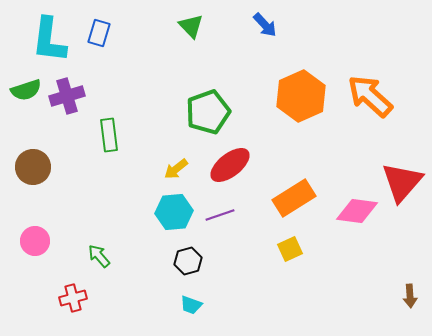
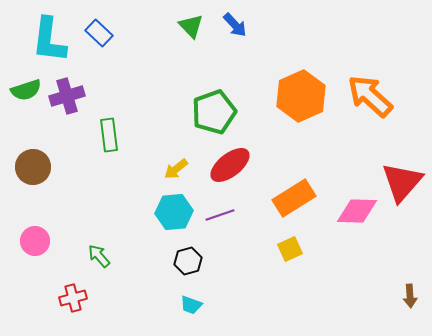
blue arrow: moved 30 px left
blue rectangle: rotated 64 degrees counterclockwise
green pentagon: moved 6 px right
pink diamond: rotated 6 degrees counterclockwise
